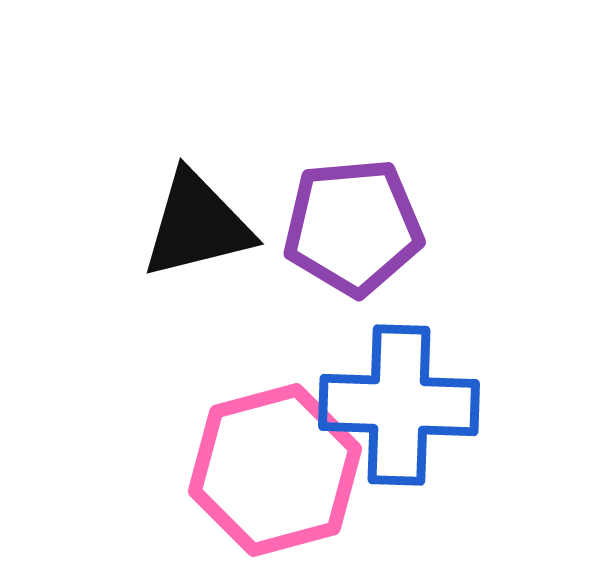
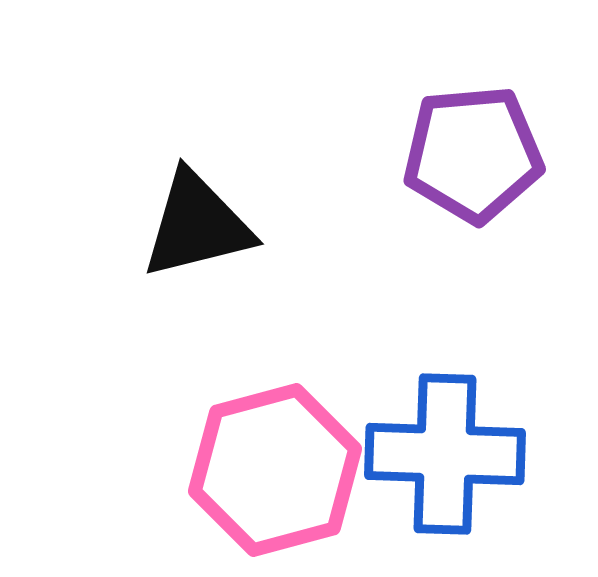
purple pentagon: moved 120 px right, 73 px up
blue cross: moved 46 px right, 49 px down
